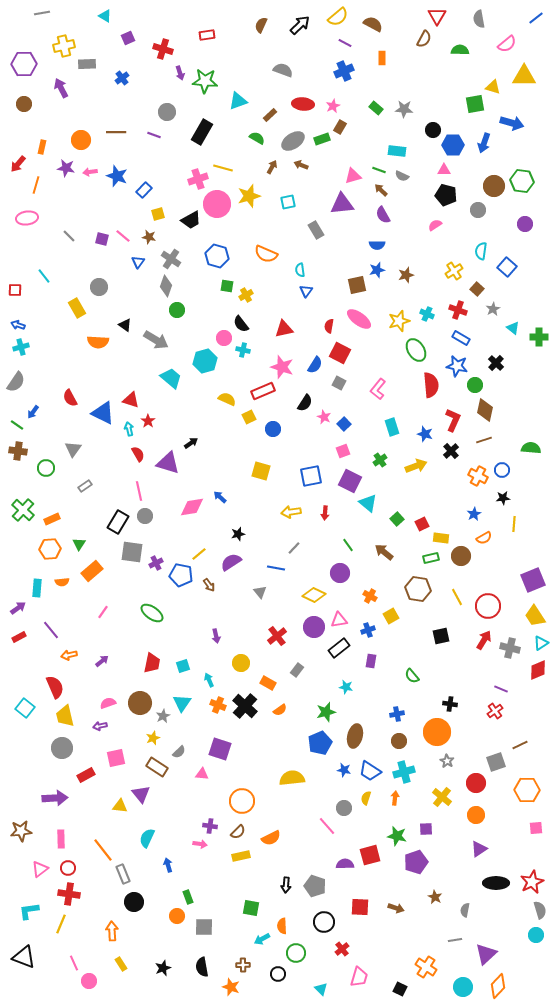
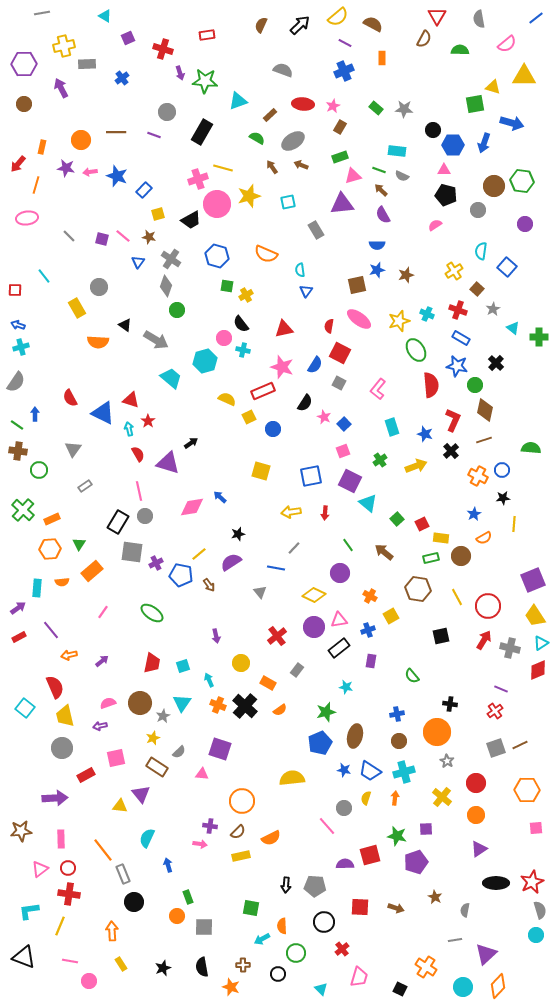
green rectangle at (322, 139): moved 18 px right, 18 px down
brown arrow at (272, 167): rotated 64 degrees counterclockwise
blue arrow at (33, 412): moved 2 px right, 2 px down; rotated 144 degrees clockwise
green circle at (46, 468): moved 7 px left, 2 px down
gray square at (496, 762): moved 14 px up
gray pentagon at (315, 886): rotated 15 degrees counterclockwise
yellow line at (61, 924): moved 1 px left, 2 px down
pink line at (74, 963): moved 4 px left, 2 px up; rotated 56 degrees counterclockwise
